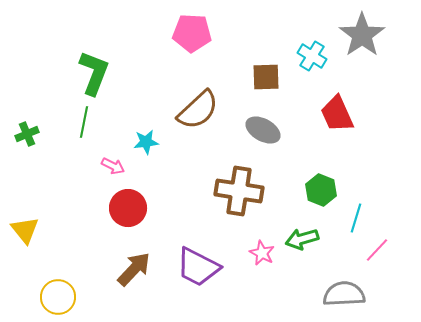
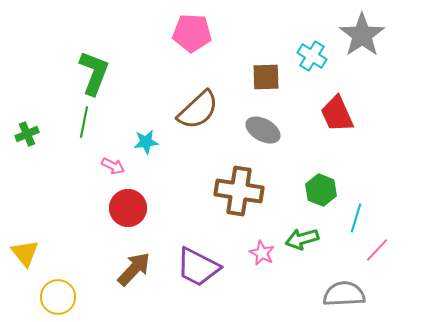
yellow triangle: moved 23 px down
